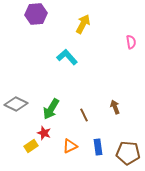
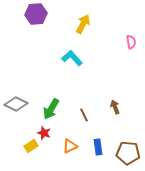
cyan L-shape: moved 5 px right, 1 px down
